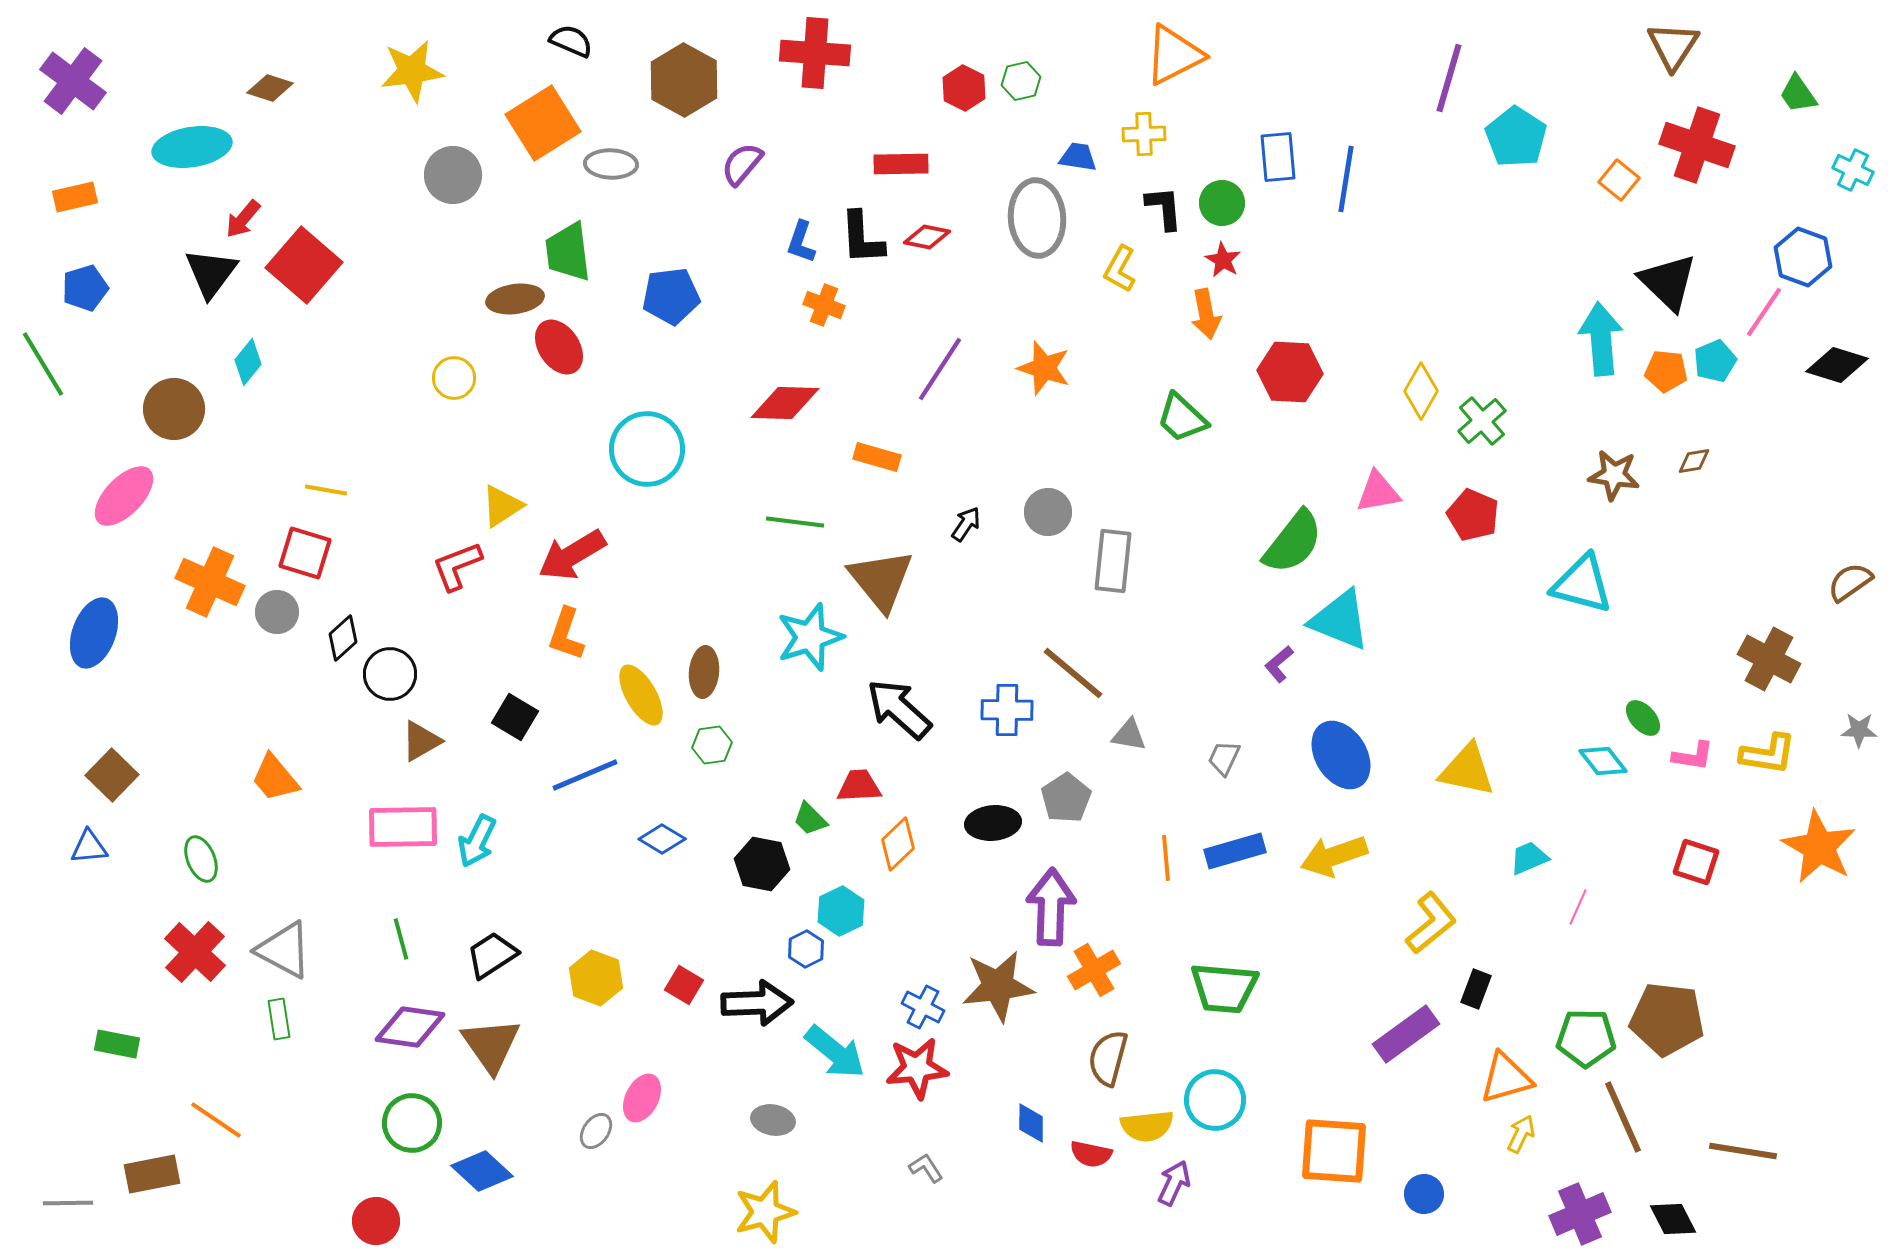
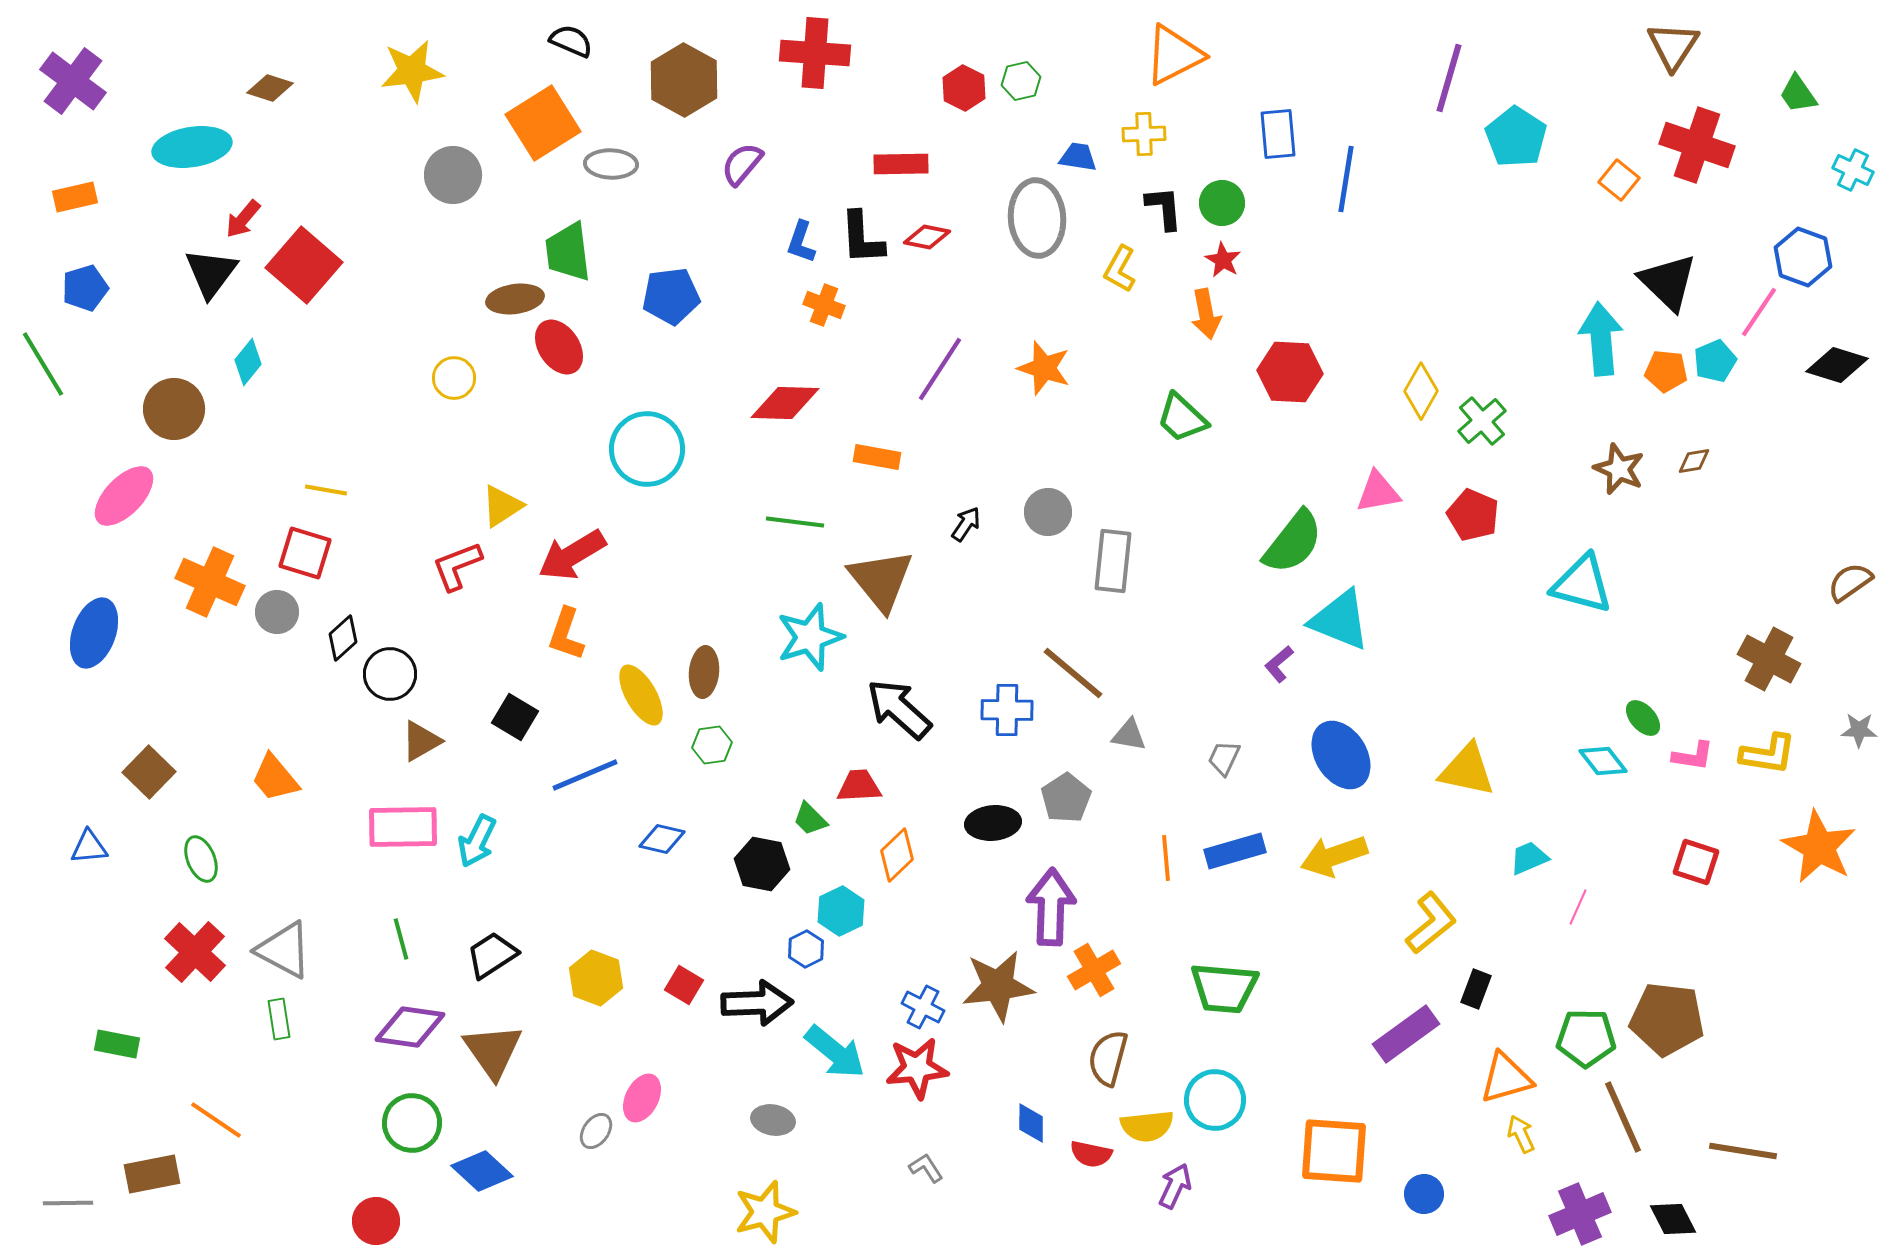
blue rectangle at (1278, 157): moved 23 px up
pink line at (1764, 312): moved 5 px left
orange rectangle at (877, 457): rotated 6 degrees counterclockwise
brown star at (1614, 475): moved 5 px right, 6 px up; rotated 15 degrees clockwise
brown square at (112, 775): moved 37 px right, 3 px up
blue diamond at (662, 839): rotated 18 degrees counterclockwise
orange diamond at (898, 844): moved 1 px left, 11 px down
brown triangle at (491, 1045): moved 2 px right, 6 px down
yellow arrow at (1521, 1134): rotated 51 degrees counterclockwise
purple arrow at (1174, 1183): moved 1 px right, 3 px down
